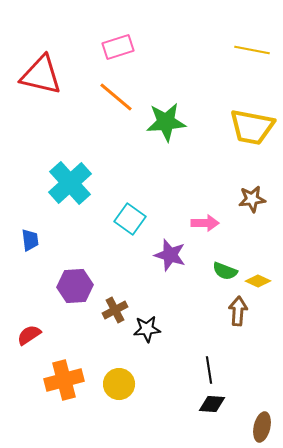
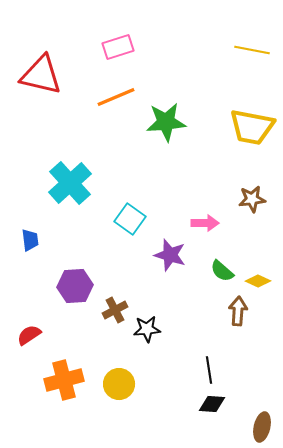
orange line: rotated 63 degrees counterclockwise
green semicircle: moved 3 px left; rotated 20 degrees clockwise
